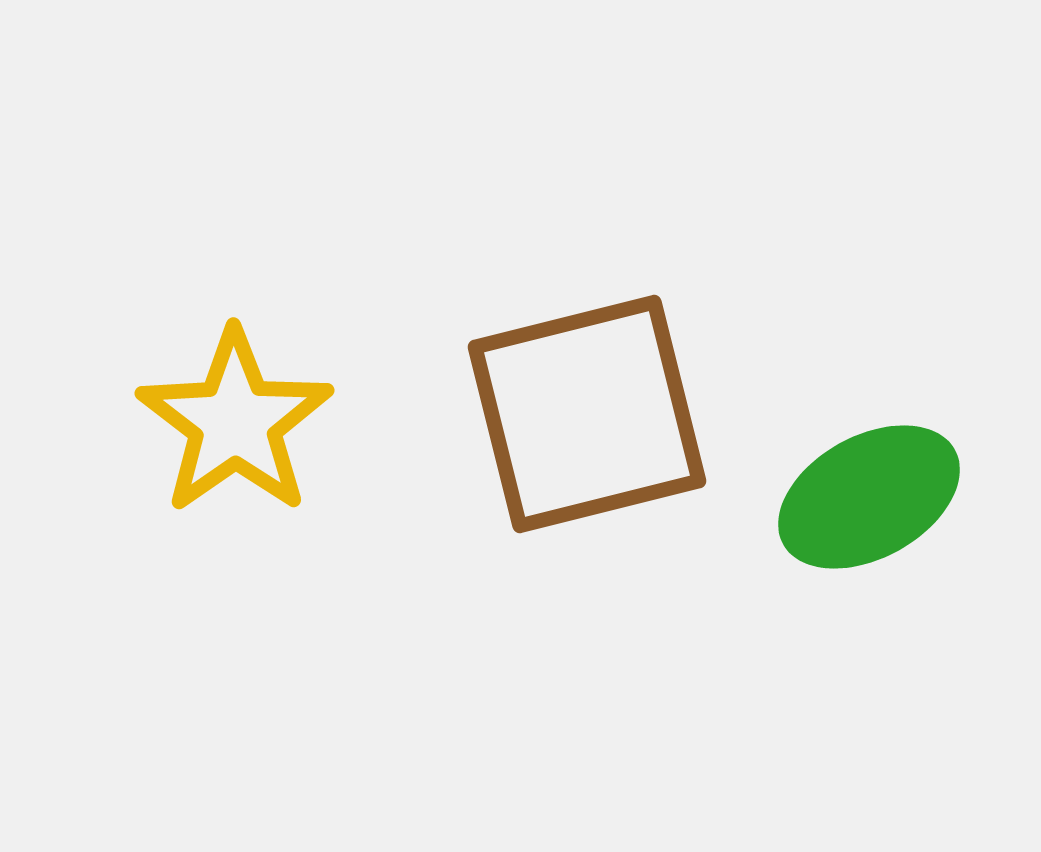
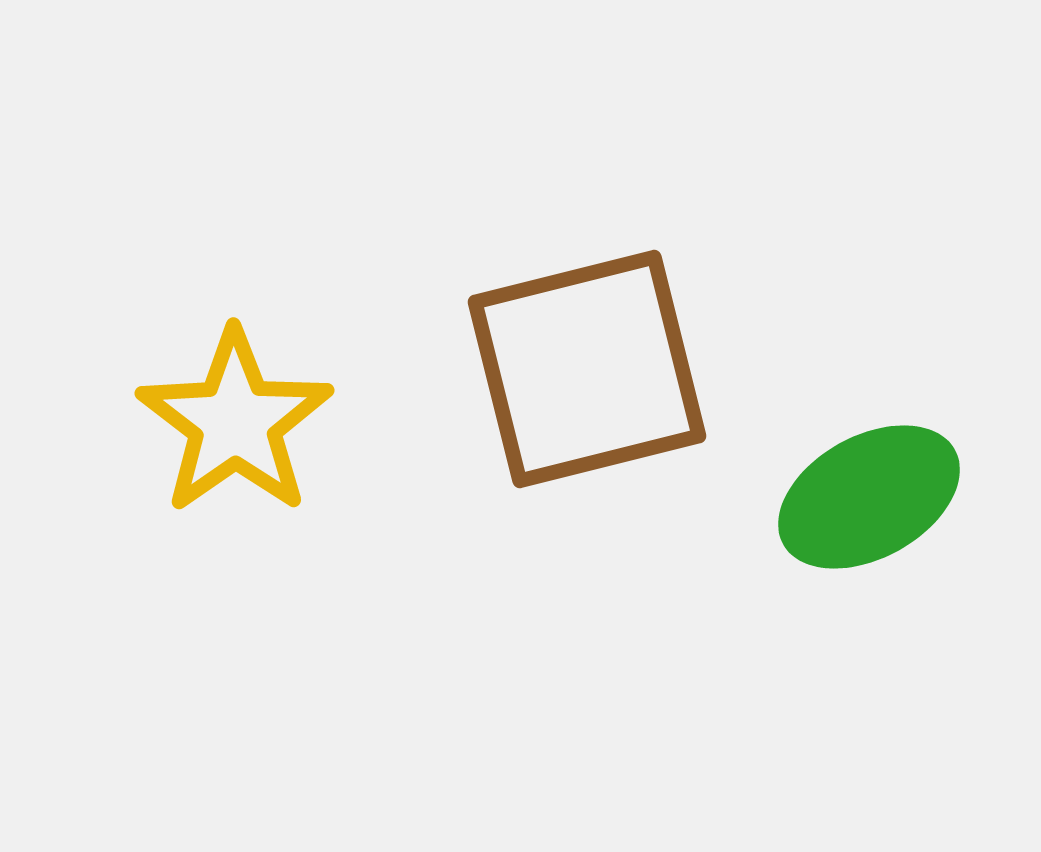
brown square: moved 45 px up
